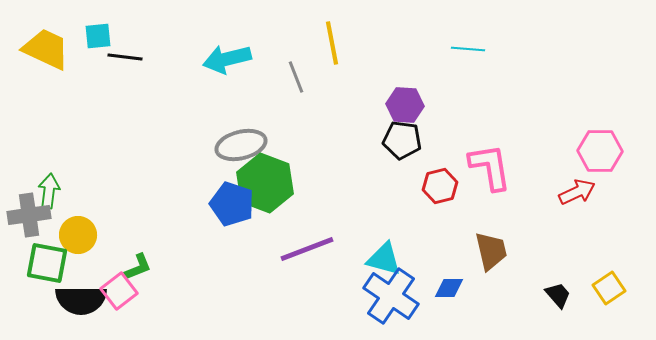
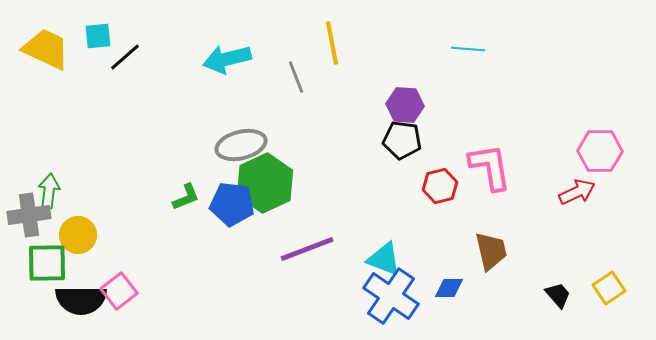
black line: rotated 48 degrees counterclockwise
green hexagon: rotated 14 degrees clockwise
blue pentagon: rotated 12 degrees counterclockwise
cyan triangle: rotated 6 degrees clockwise
green square: rotated 12 degrees counterclockwise
green L-shape: moved 48 px right, 70 px up
